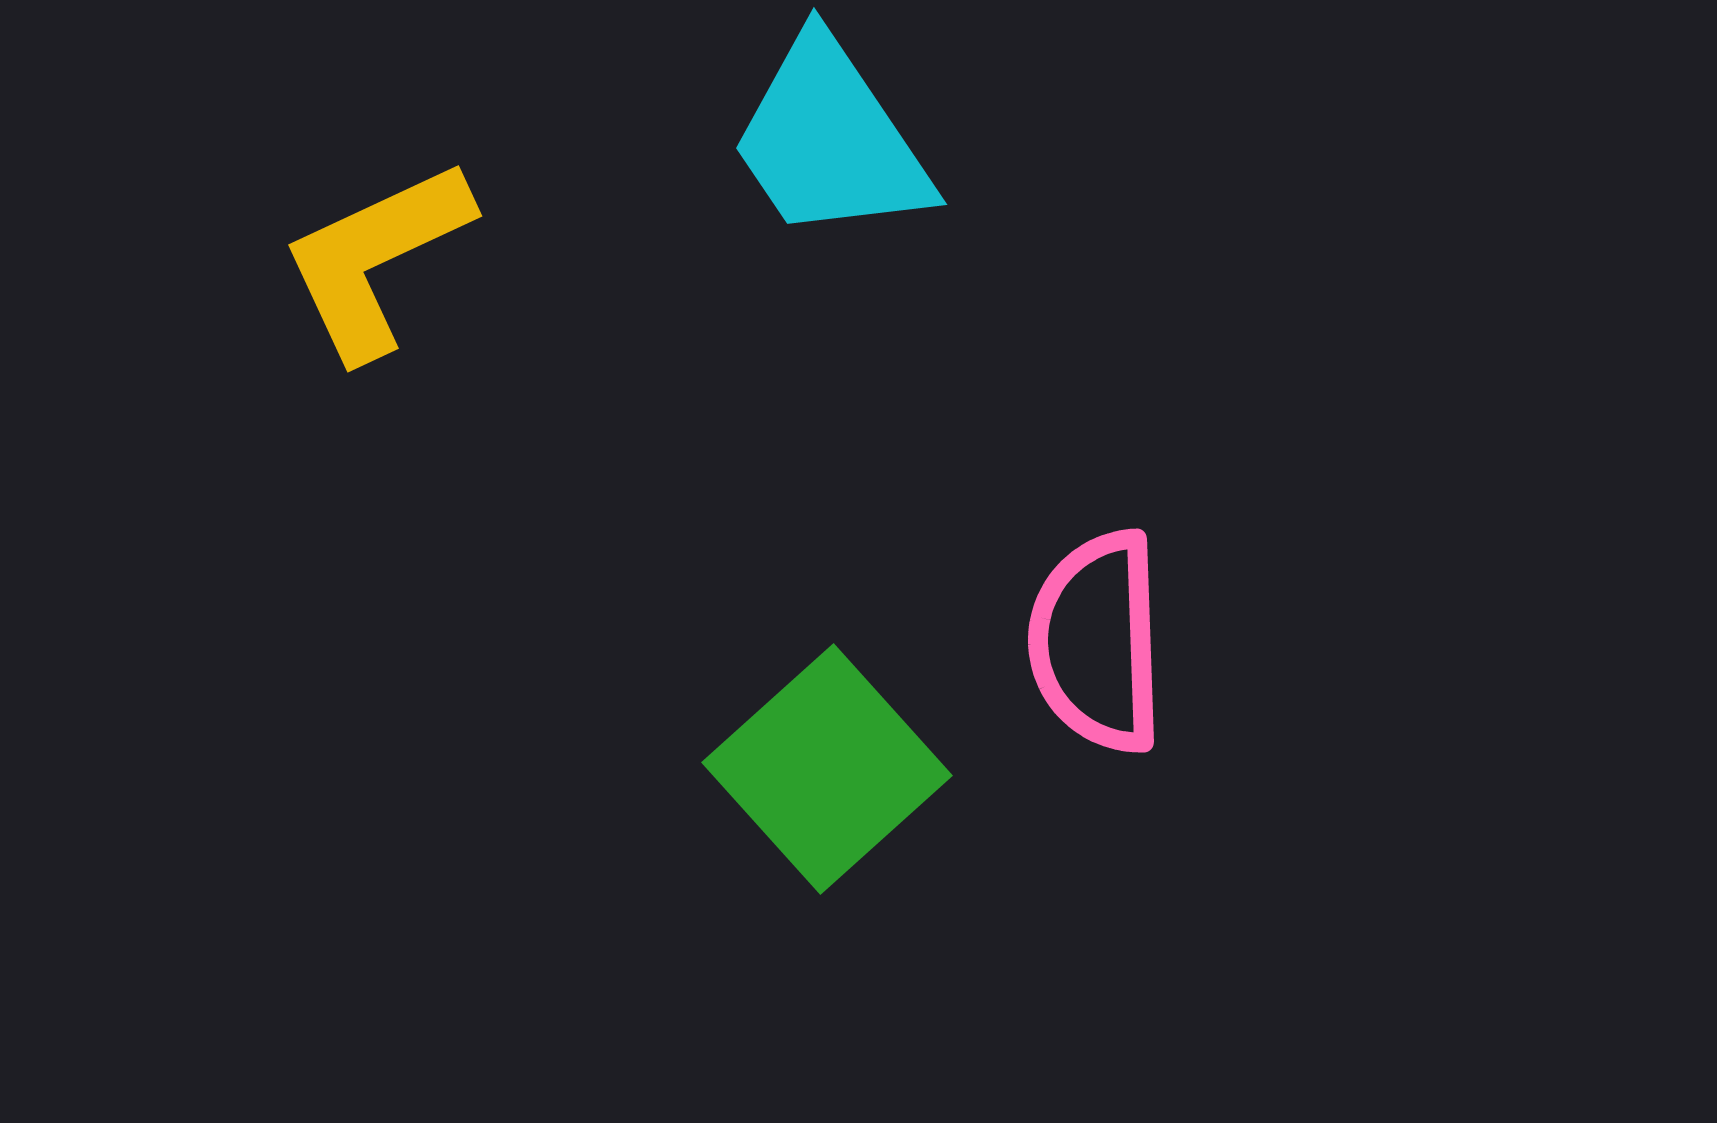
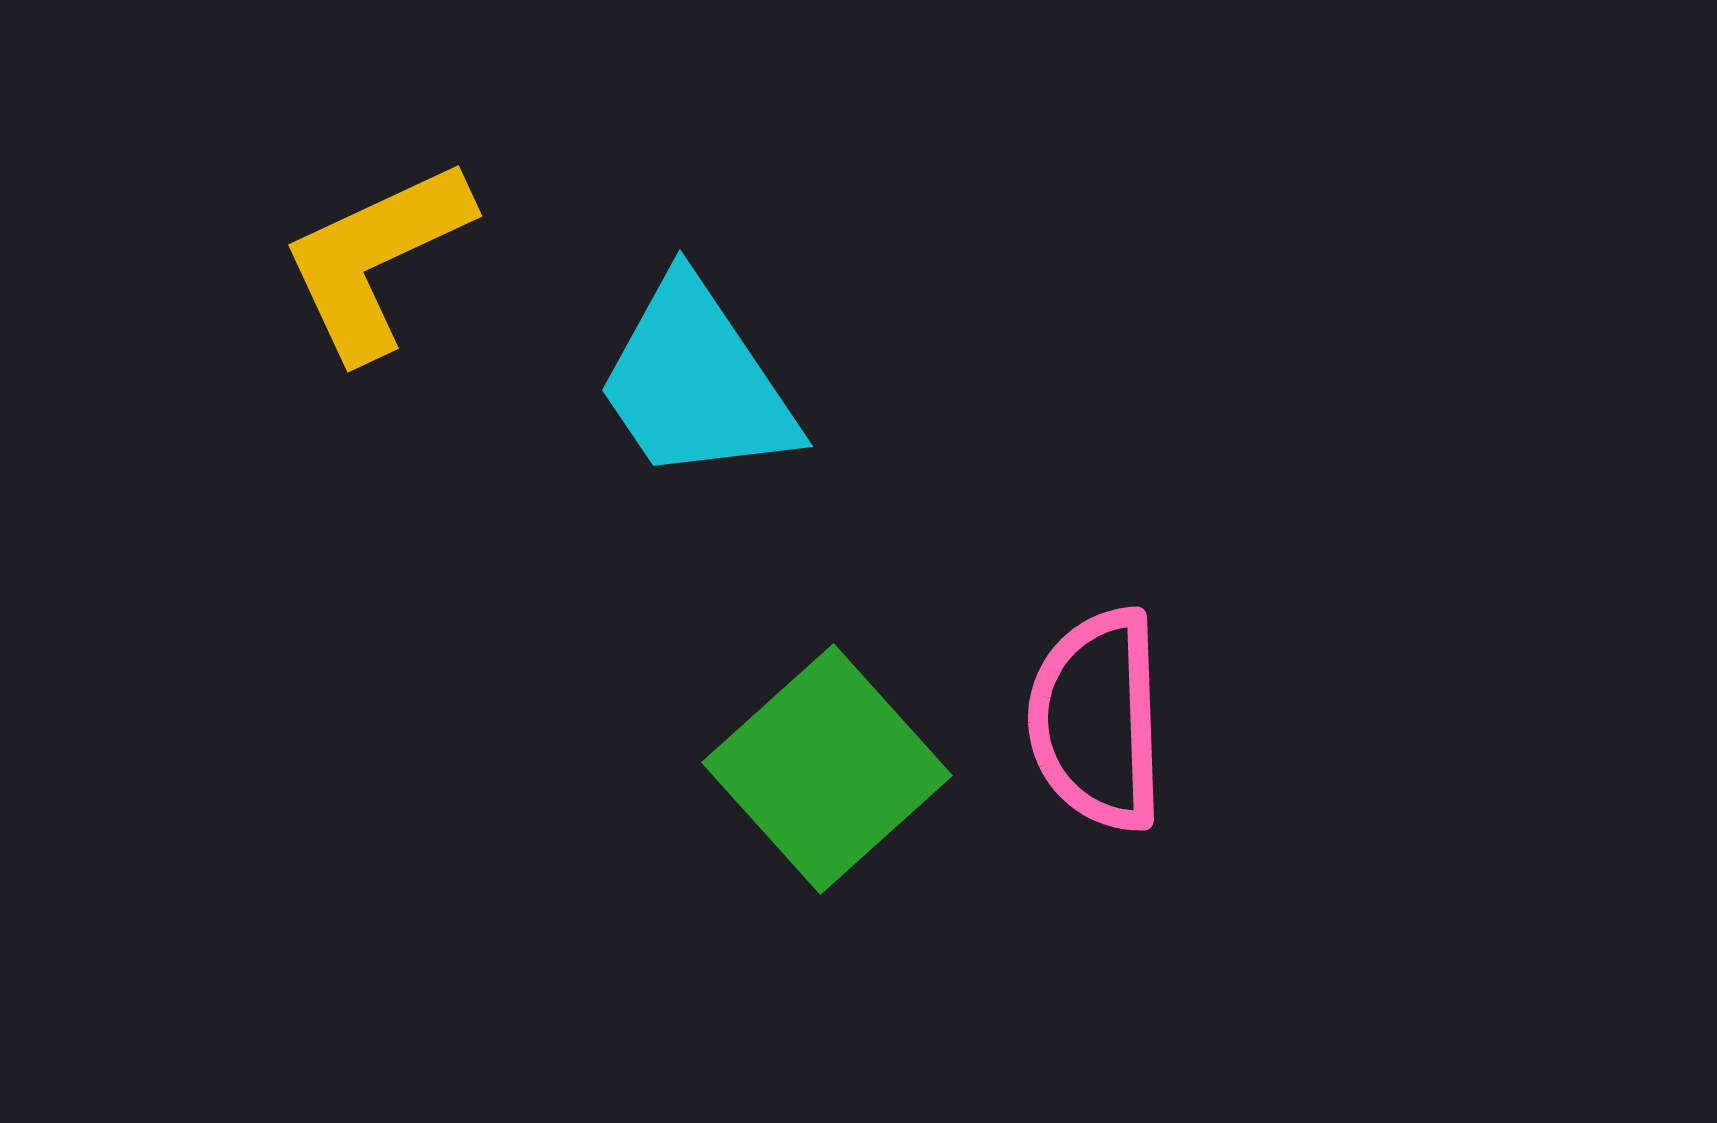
cyan trapezoid: moved 134 px left, 242 px down
pink semicircle: moved 78 px down
